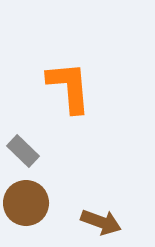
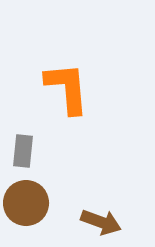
orange L-shape: moved 2 px left, 1 px down
gray rectangle: rotated 52 degrees clockwise
